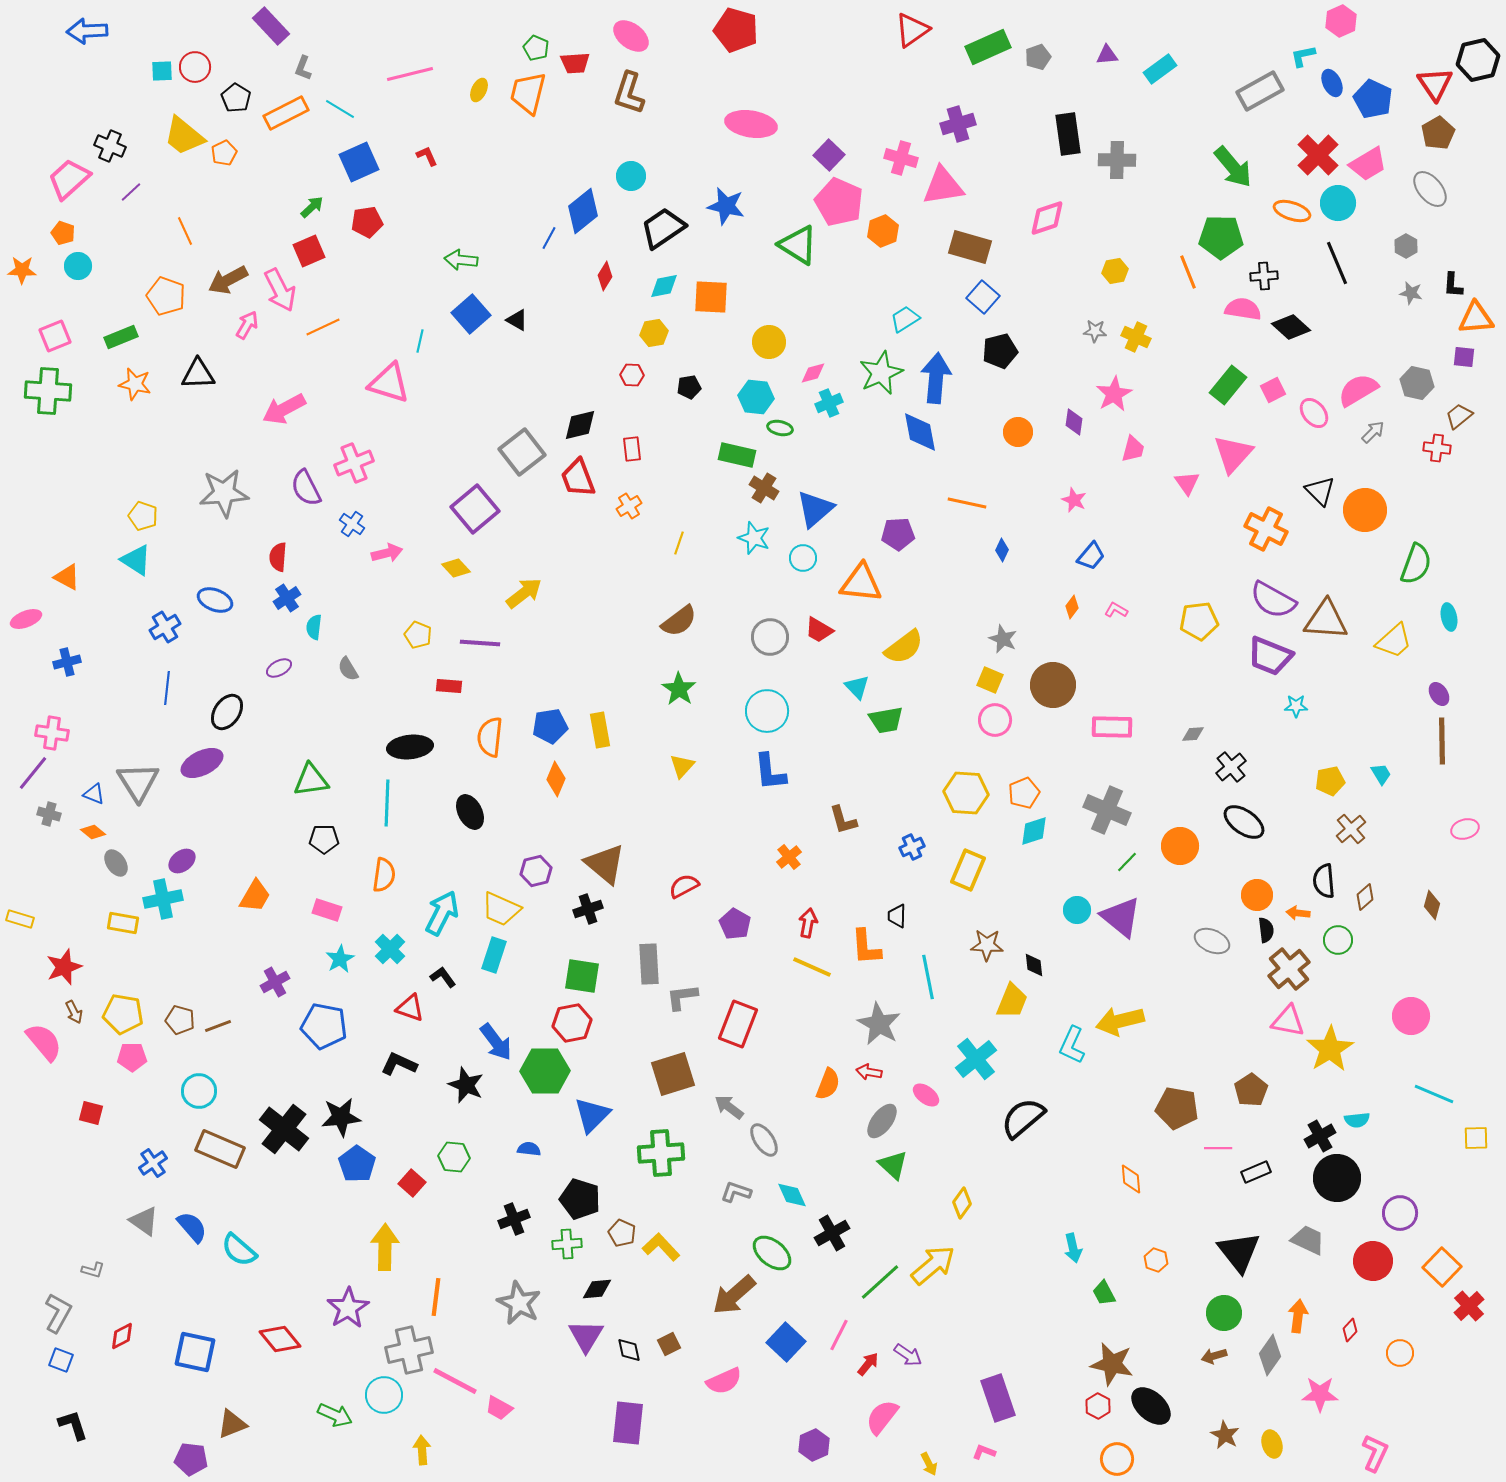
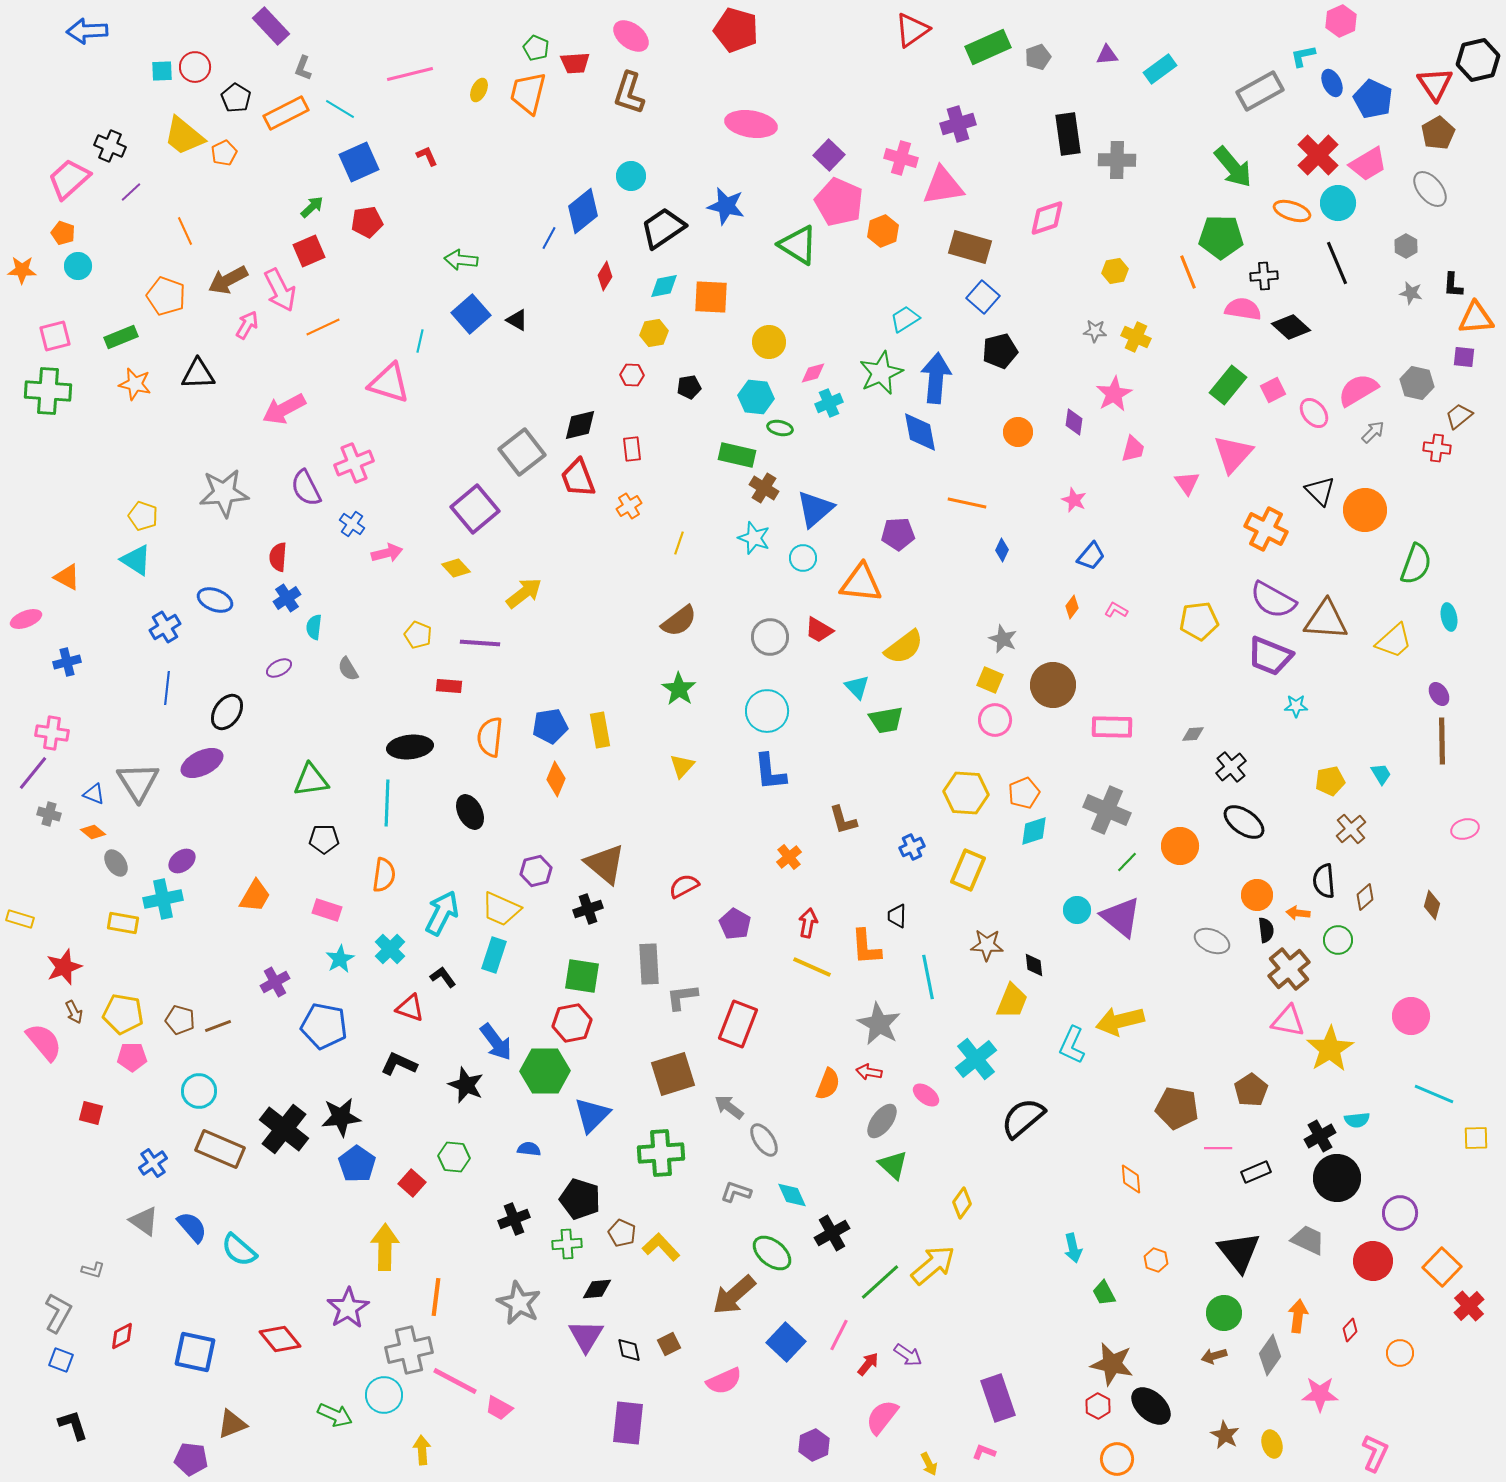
pink square at (55, 336): rotated 8 degrees clockwise
